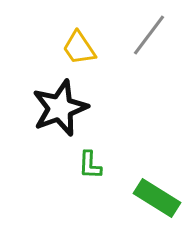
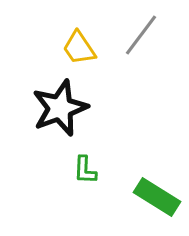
gray line: moved 8 px left
green L-shape: moved 5 px left, 5 px down
green rectangle: moved 1 px up
